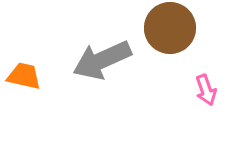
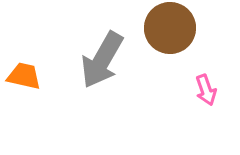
gray arrow: rotated 36 degrees counterclockwise
